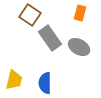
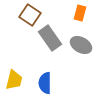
gray ellipse: moved 2 px right, 2 px up
